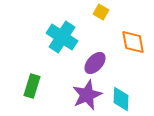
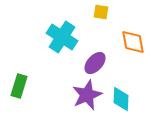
yellow square: rotated 21 degrees counterclockwise
green rectangle: moved 13 px left
